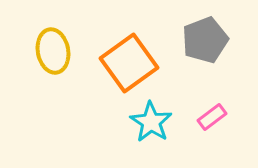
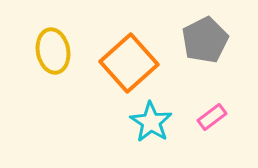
gray pentagon: rotated 6 degrees counterclockwise
orange square: rotated 6 degrees counterclockwise
